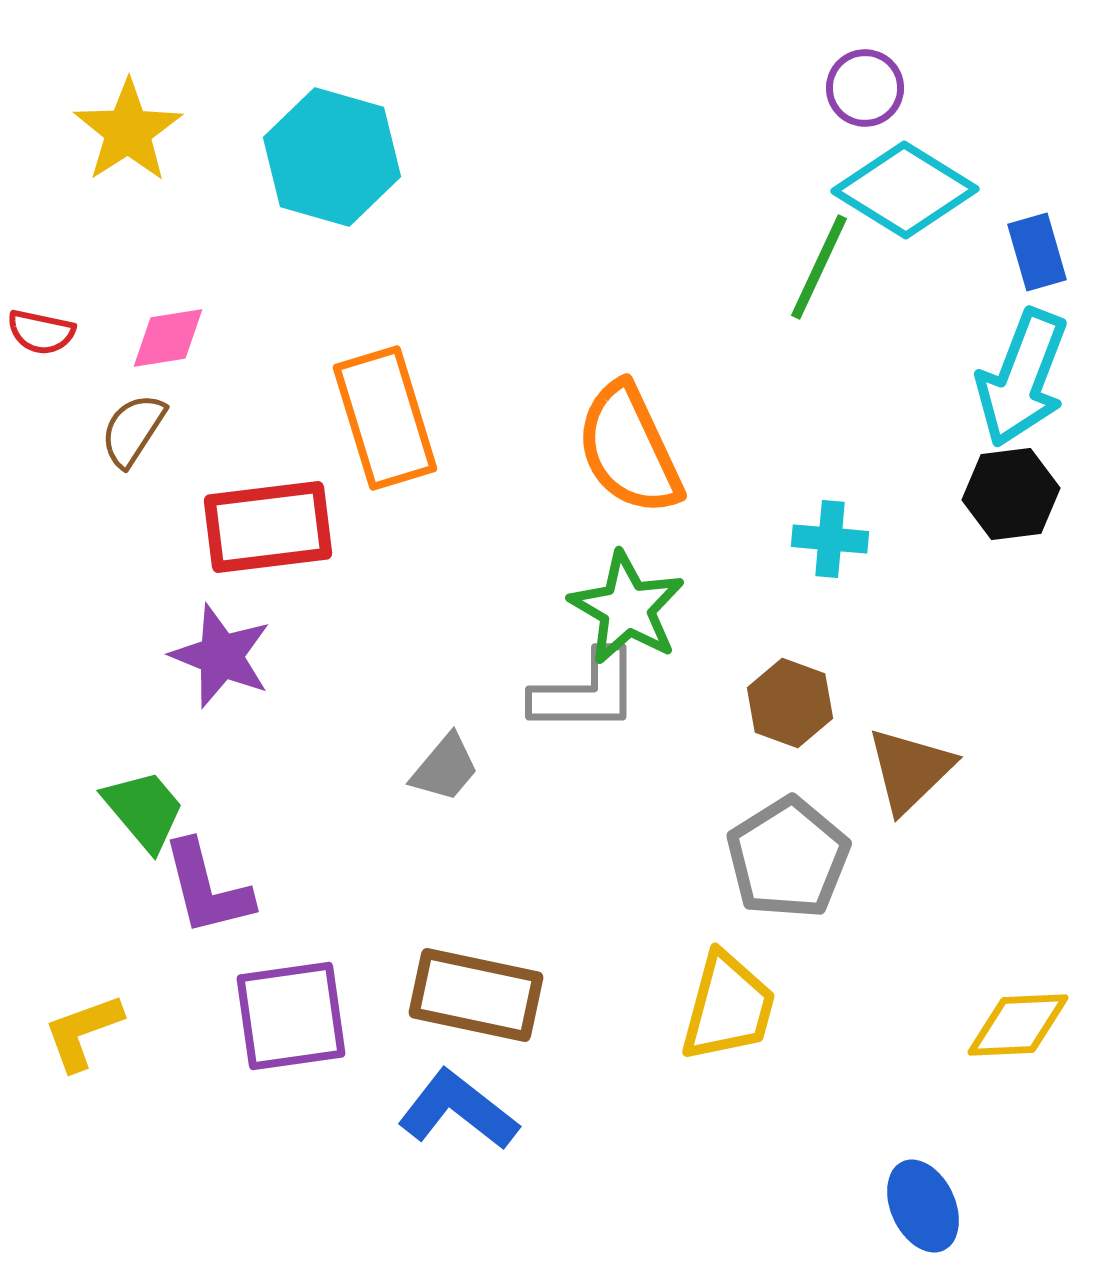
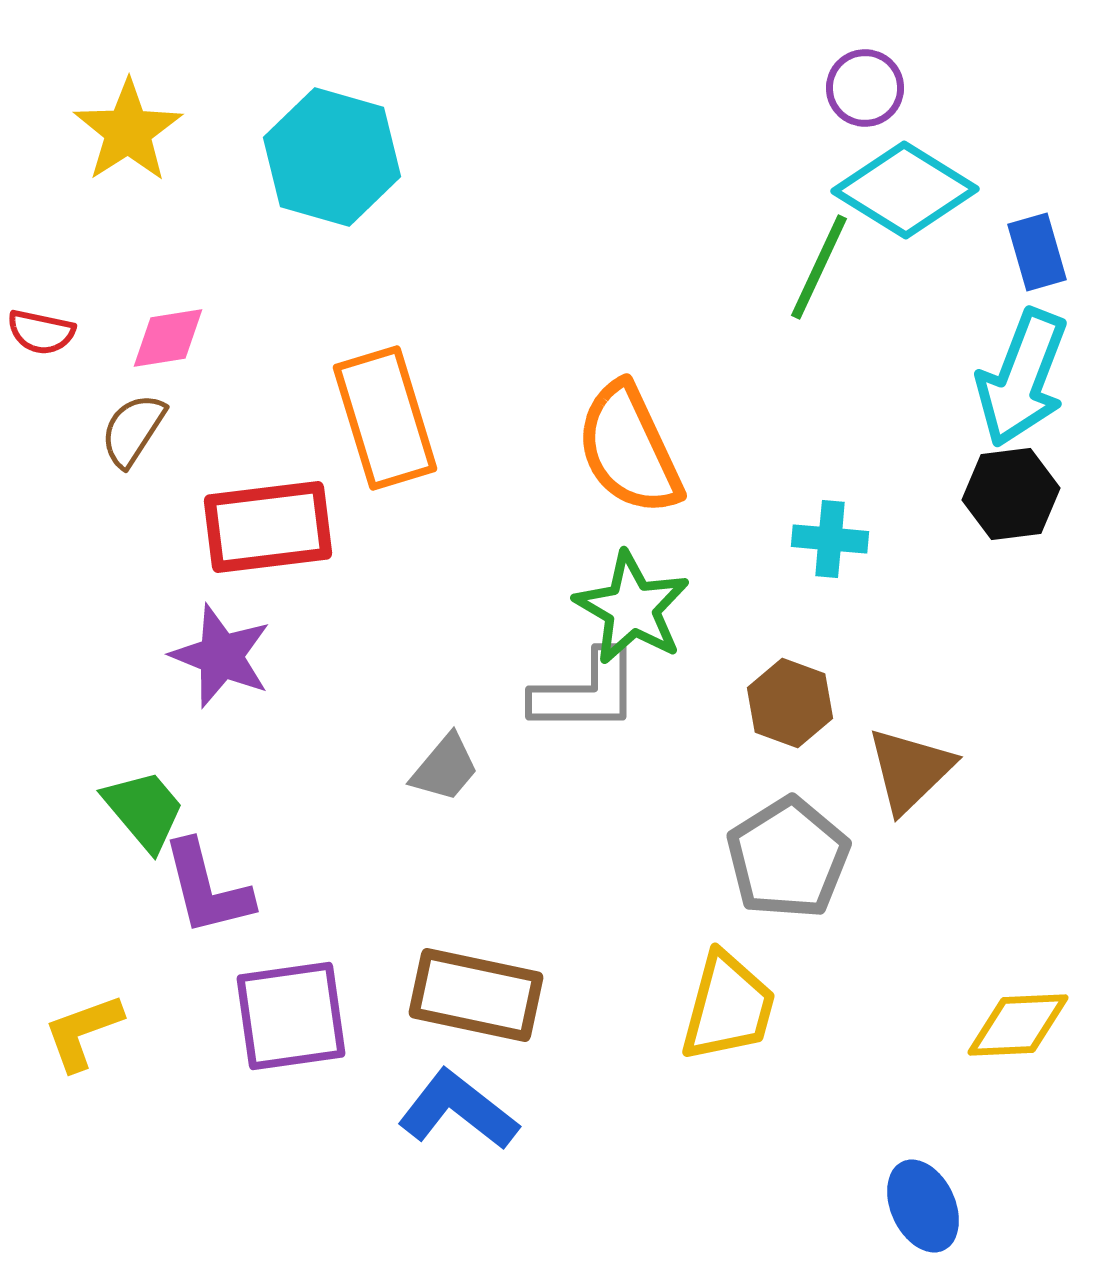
green star: moved 5 px right
